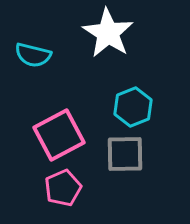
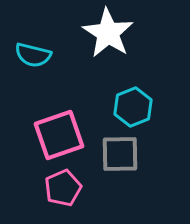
pink square: rotated 9 degrees clockwise
gray square: moved 5 px left
